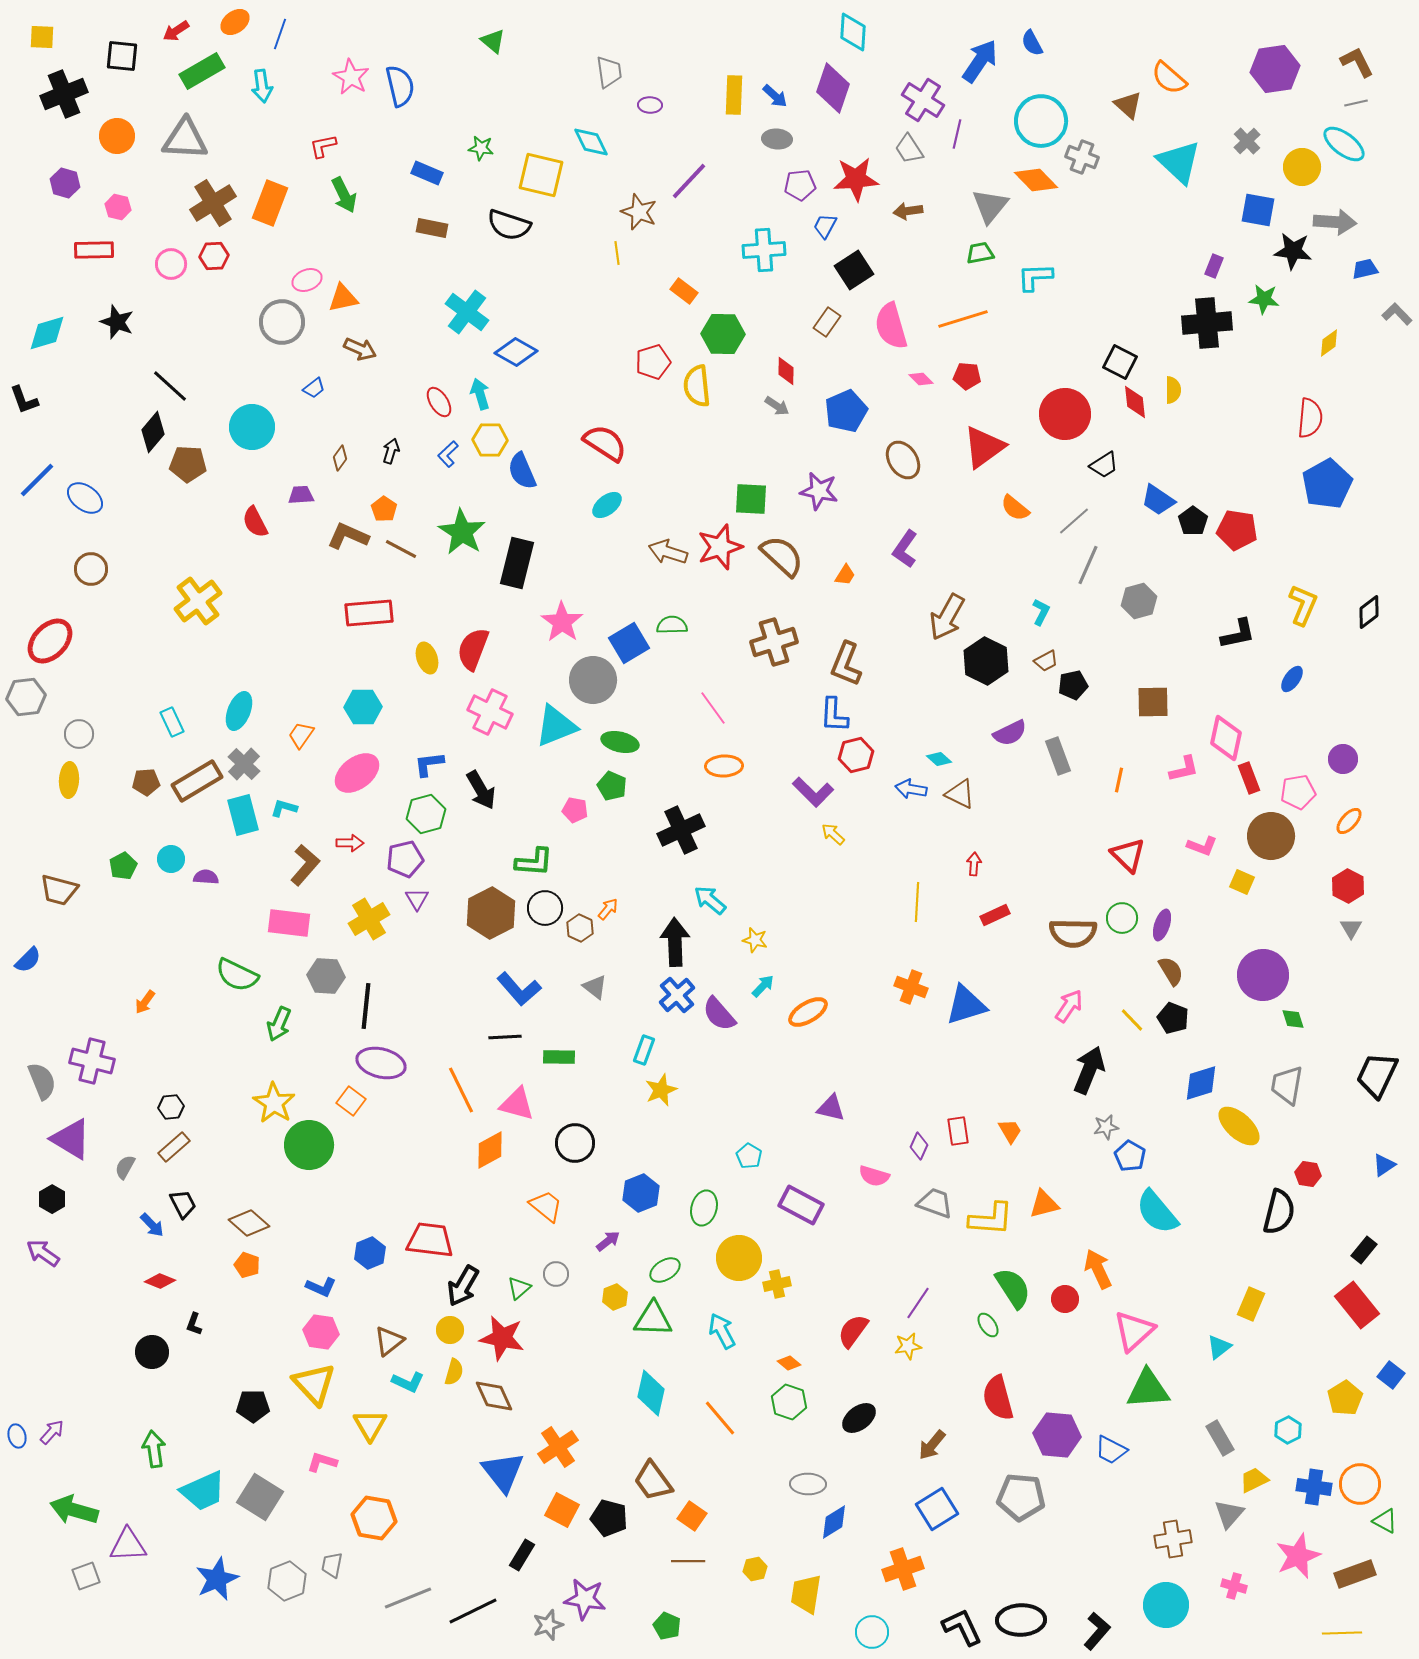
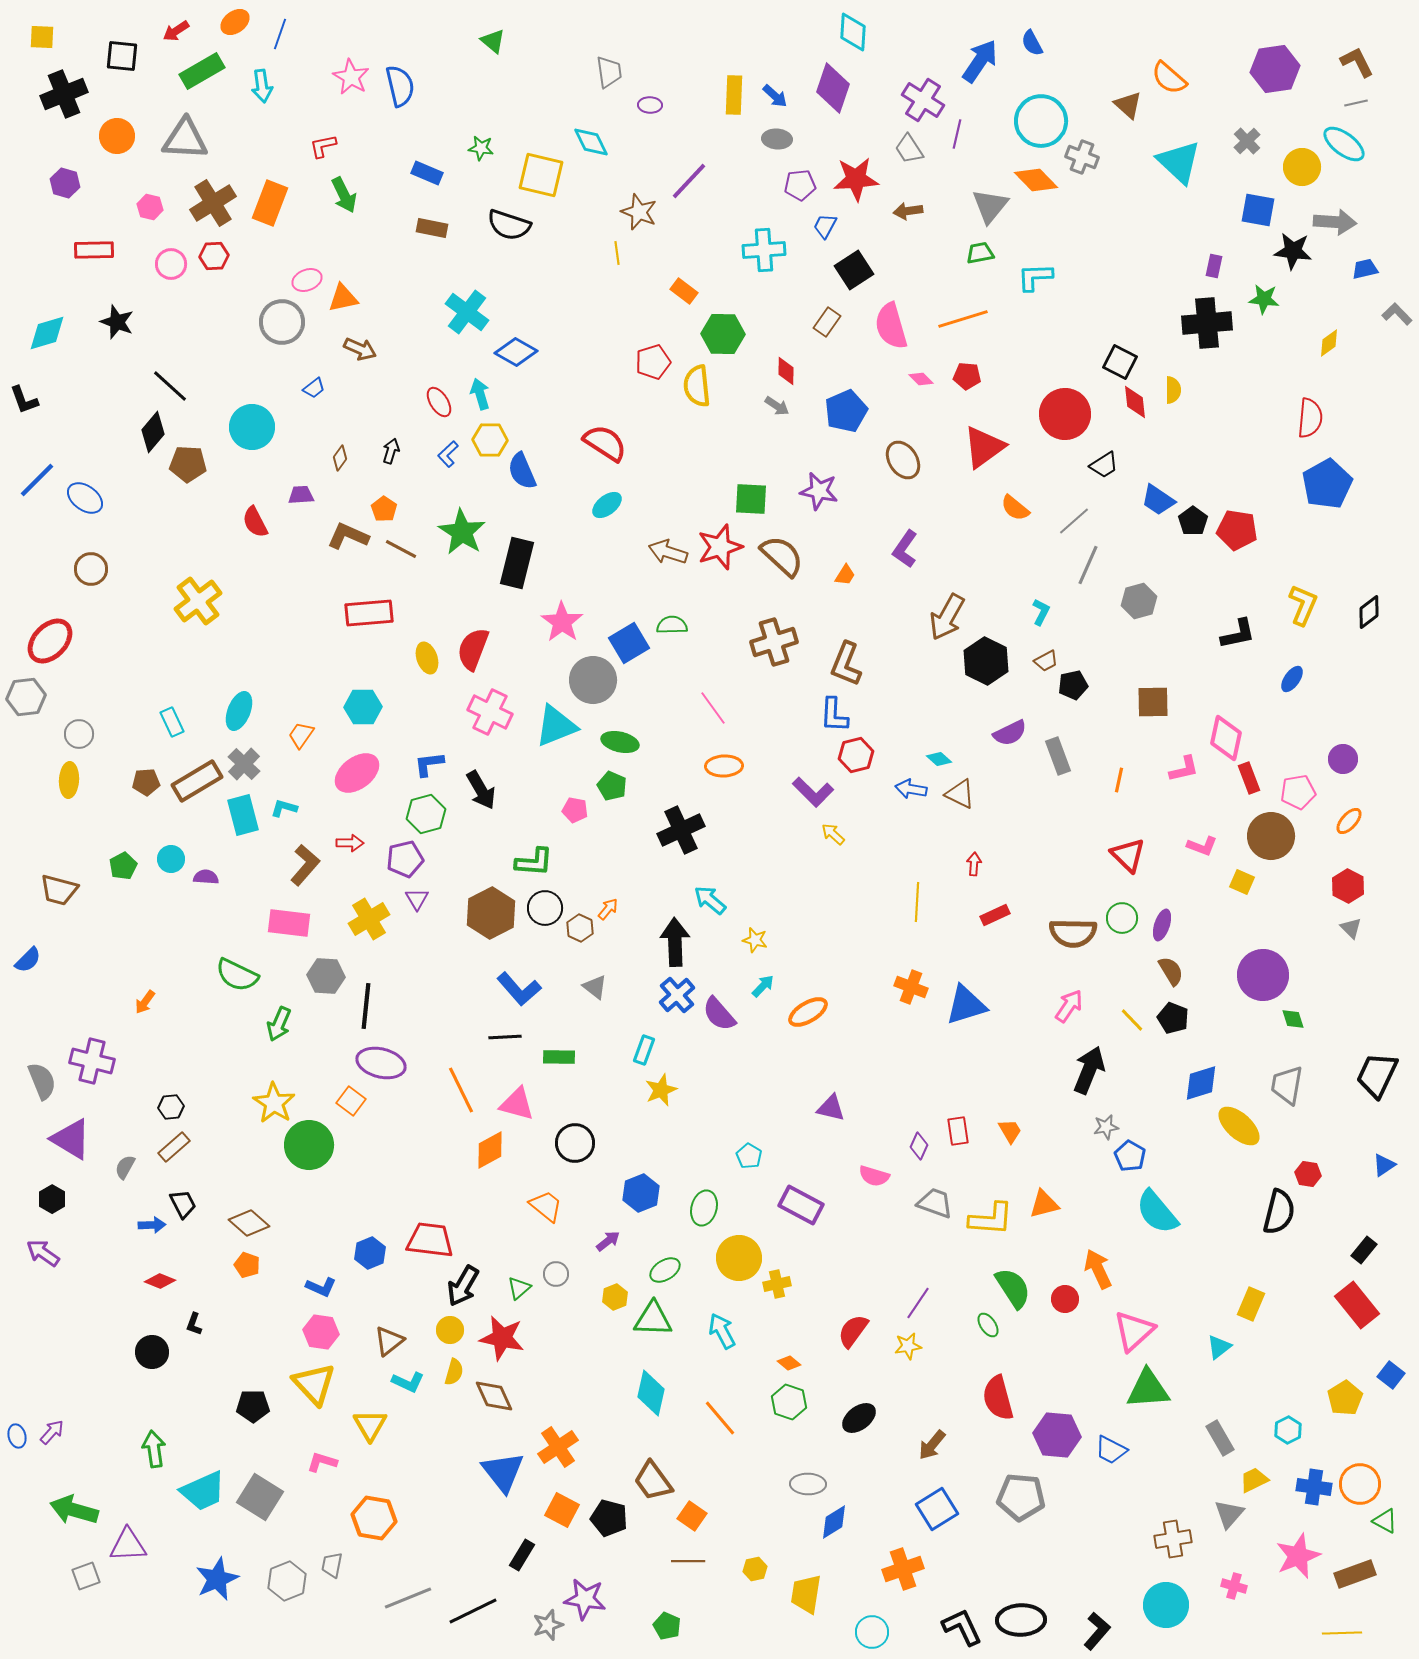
pink hexagon at (118, 207): moved 32 px right
purple rectangle at (1214, 266): rotated 10 degrees counterclockwise
gray triangle at (1351, 928): rotated 15 degrees counterclockwise
blue arrow at (152, 1225): rotated 48 degrees counterclockwise
